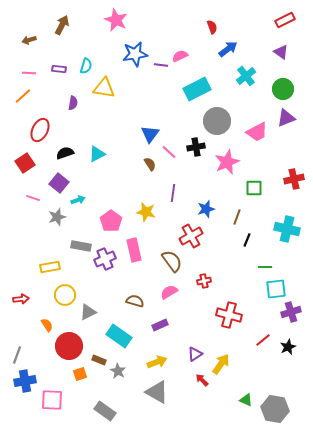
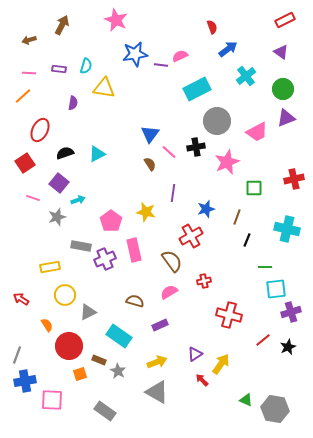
red arrow at (21, 299): rotated 140 degrees counterclockwise
